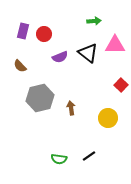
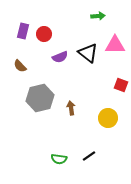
green arrow: moved 4 px right, 5 px up
red square: rotated 24 degrees counterclockwise
